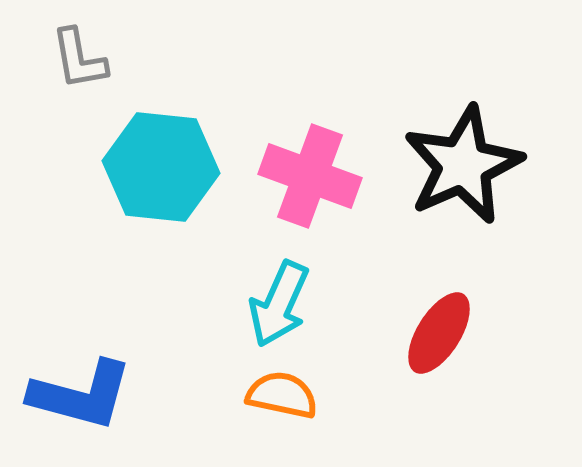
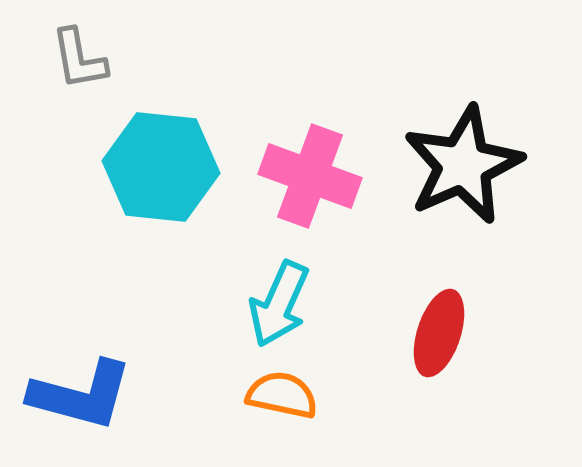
red ellipse: rotated 14 degrees counterclockwise
